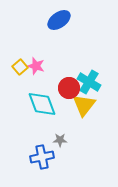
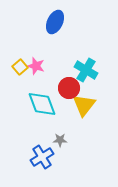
blue ellipse: moved 4 px left, 2 px down; rotated 30 degrees counterclockwise
cyan cross: moved 3 px left, 12 px up
blue cross: rotated 20 degrees counterclockwise
